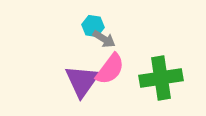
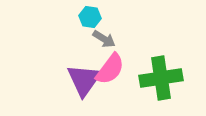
cyan hexagon: moved 3 px left, 9 px up
purple triangle: moved 2 px right, 1 px up
